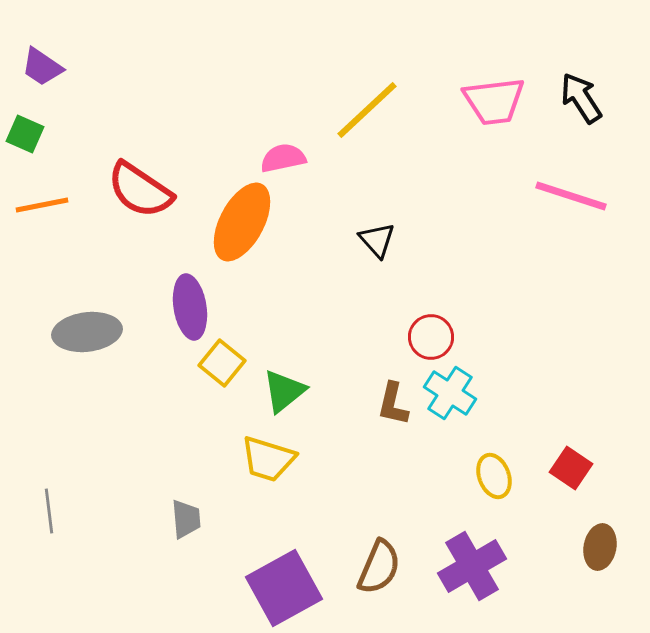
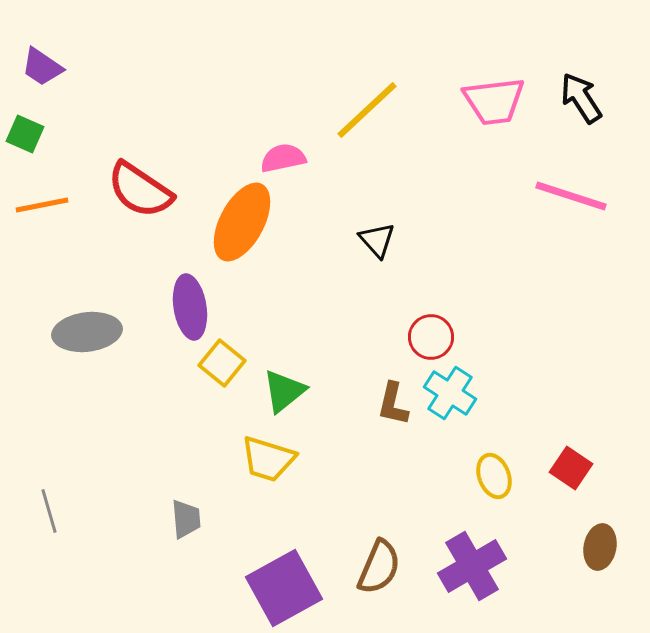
gray line: rotated 9 degrees counterclockwise
